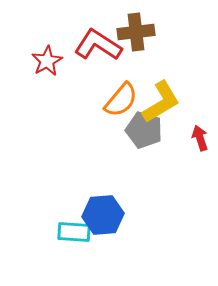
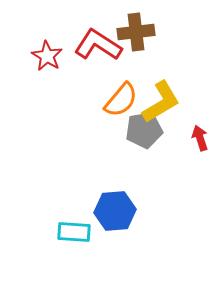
red star: moved 5 px up; rotated 12 degrees counterclockwise
gray pentagon: rotated 27 degrees counterclockwise
blue hexagon: moved 12 px right, 4 px up
